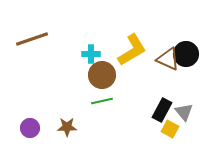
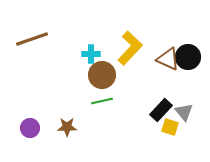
yellow L-shape: moved 2 px left, 2 px up; rotated 16 degrees counterclockwise
black circle: moved 2 px right, 3 px down
black rectangle: moved 1 px left; rotated 15 degrees clockwise
yellow square: moved 2 px up; rotated 12 degrees counterclockwise
